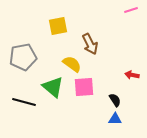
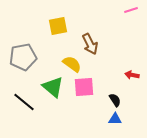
black line: rotated 25 degrees clockwise
